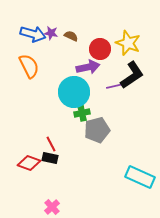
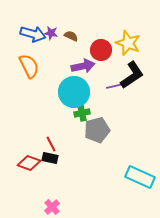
red circle: moved 1 px right, 1 px down
purple arrow: moved 5 px left, 1 px up
